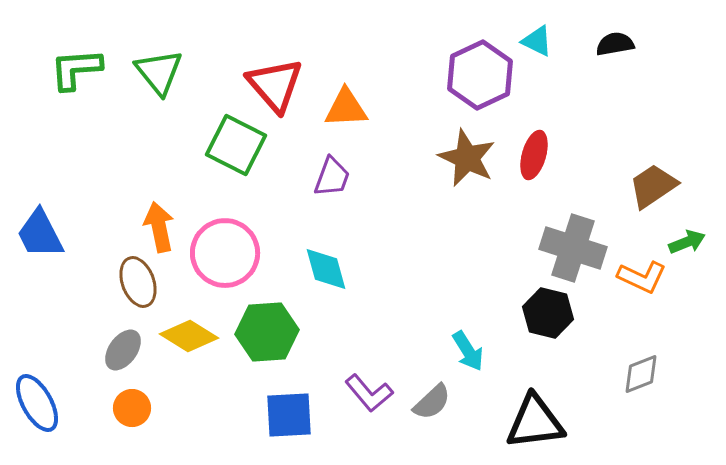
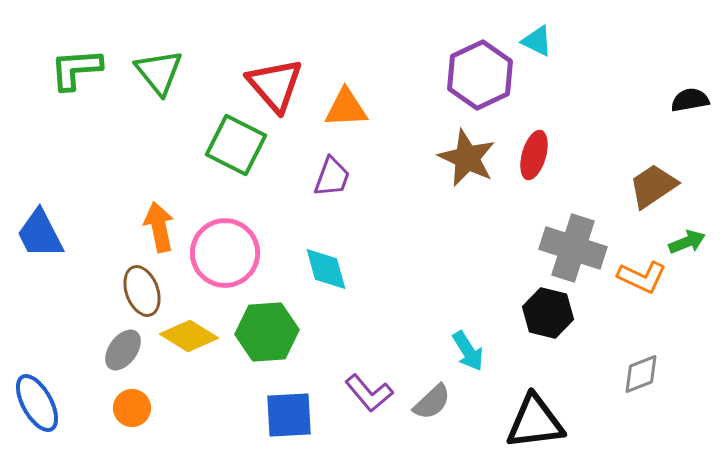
black semicircle: moved 75 px right, 56 px down
brown ellipse: moved 4 px right, 9 px down
